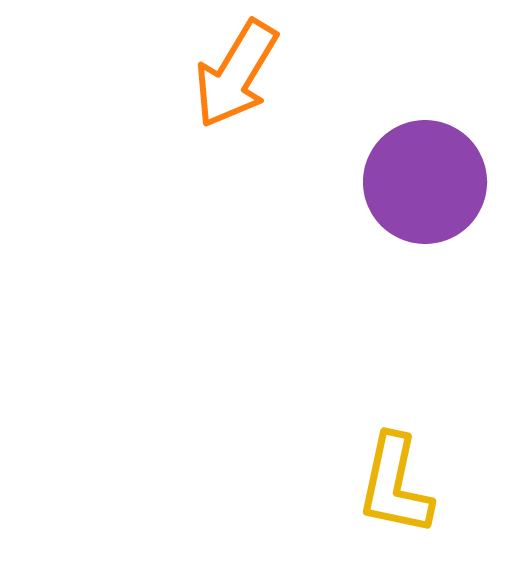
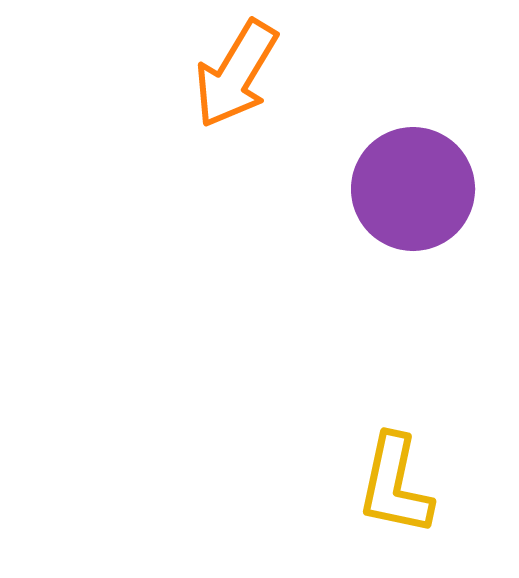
purple circle: moved 12 px left, 7 px down
